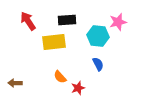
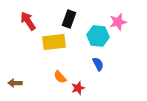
black rectangle: moved 2 px right, 1 px up; rotated 66 degrees counterclockwise
